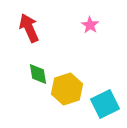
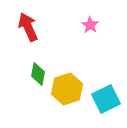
red arrow: moved 1 px left, 1 px up
green diamond: rotated 20 degrees clockwise
cyan square: moved 1 px right, 5 px up
